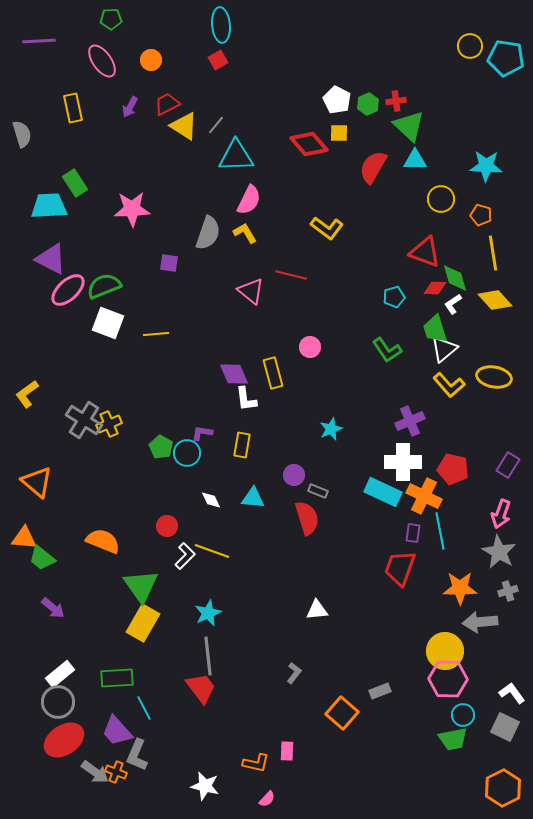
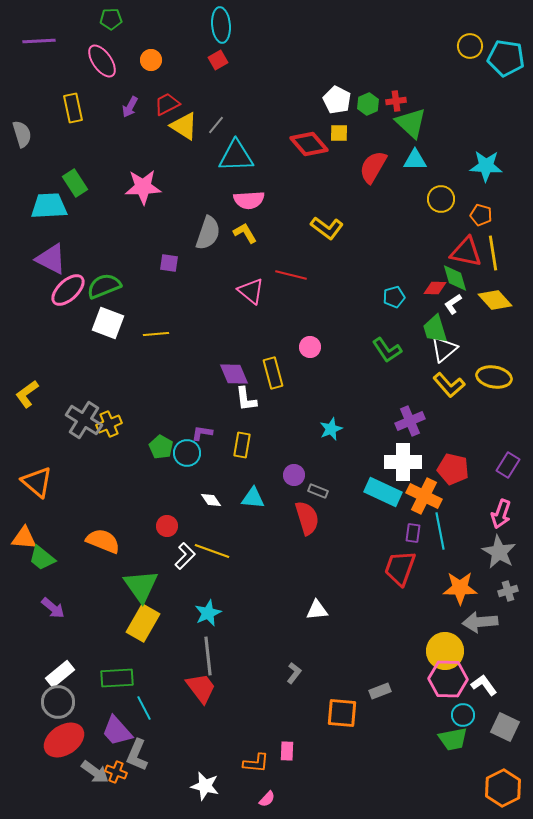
green triangle at (409, 126): moved 2 px right, 3 px up
pink semicircle at (249, 200): rotated 60 degrees clockwise
pink star at (132, 209): moved 11 px right, 22 px up
red triangle at (425, 252): moved 41 px right; rotated 8 degrees counterclockwise
white diamond at (211, 500): rotated 10 degrees counterclockwise
white L-shape at (512, 693): moved 28 px left, 8 px up
orange square at (342, 713): rotated 36 degrees counterclockwise
orange L-shape at (256, 763): rotated 8 degrees counterclockwise
